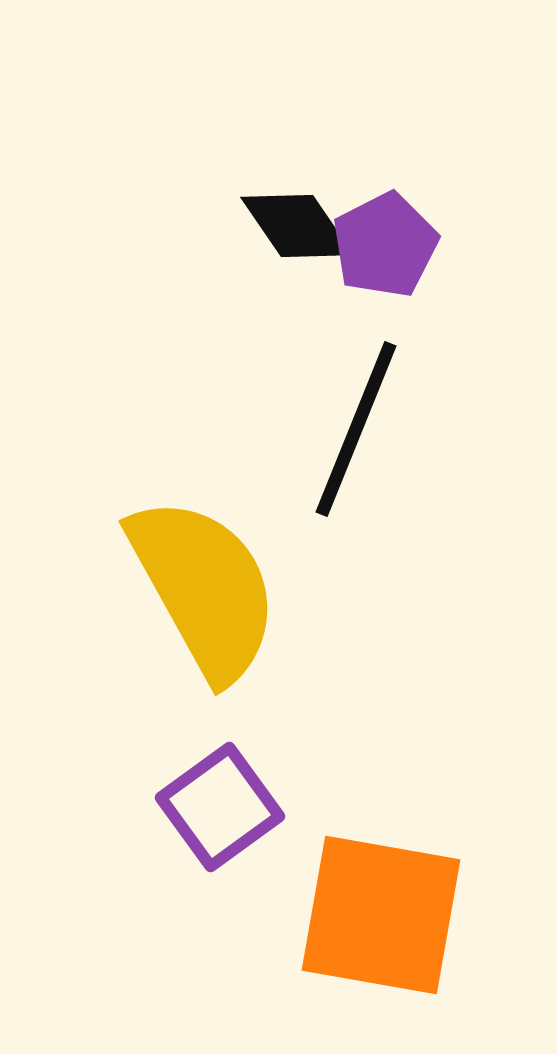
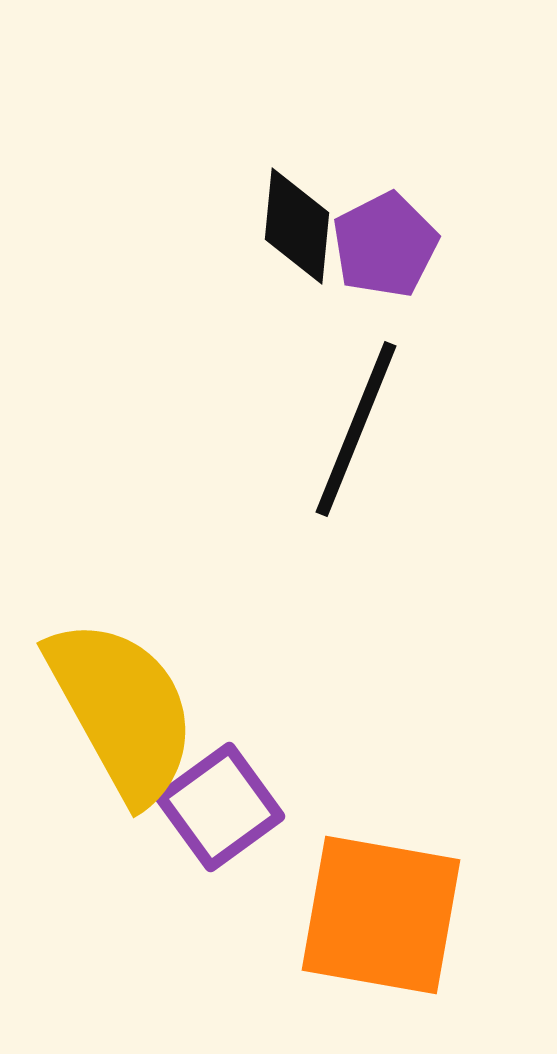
black diamond: rotated 40 degrees clockwise
yellow semicircle: moved 82 px left, 122 px down
